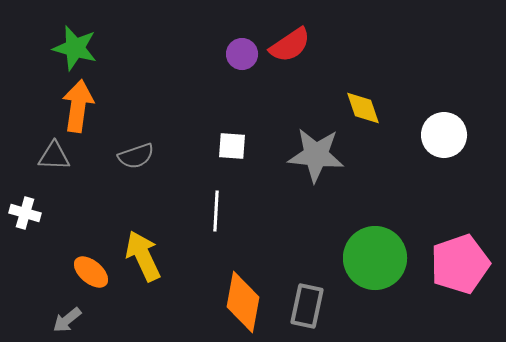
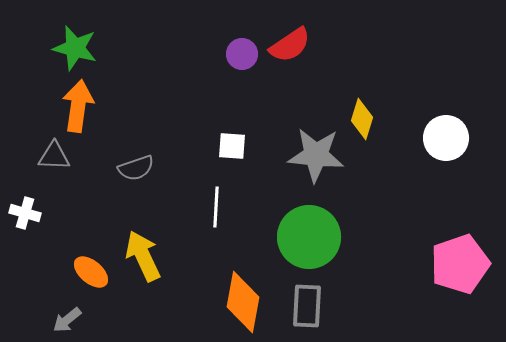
yellow diamond: moved 1 px left, 11 px down; rotated 36 degrees clockwise
white circle: moved 2 px right, 3 px down
gray semicircle: moved 12 px down
white line: moved 4 px up
green circle: moved 66 px left, 21 px up
gray rectangle: rotated 9 degrees counterclockwise
